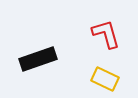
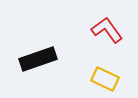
red L-shape: moved 1 px right, 4 px up; rotated 20 degrees counterclockwise
